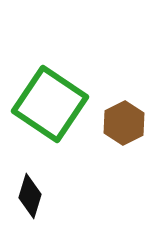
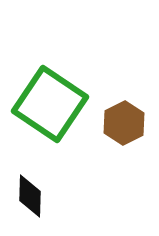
black diamond: rotated 15 degrees counterclockwise
